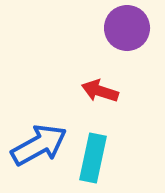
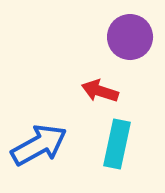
purple circle: moved 3 px right, 9 px down
cyan rectangle: moved 24 px right, 14 px up
